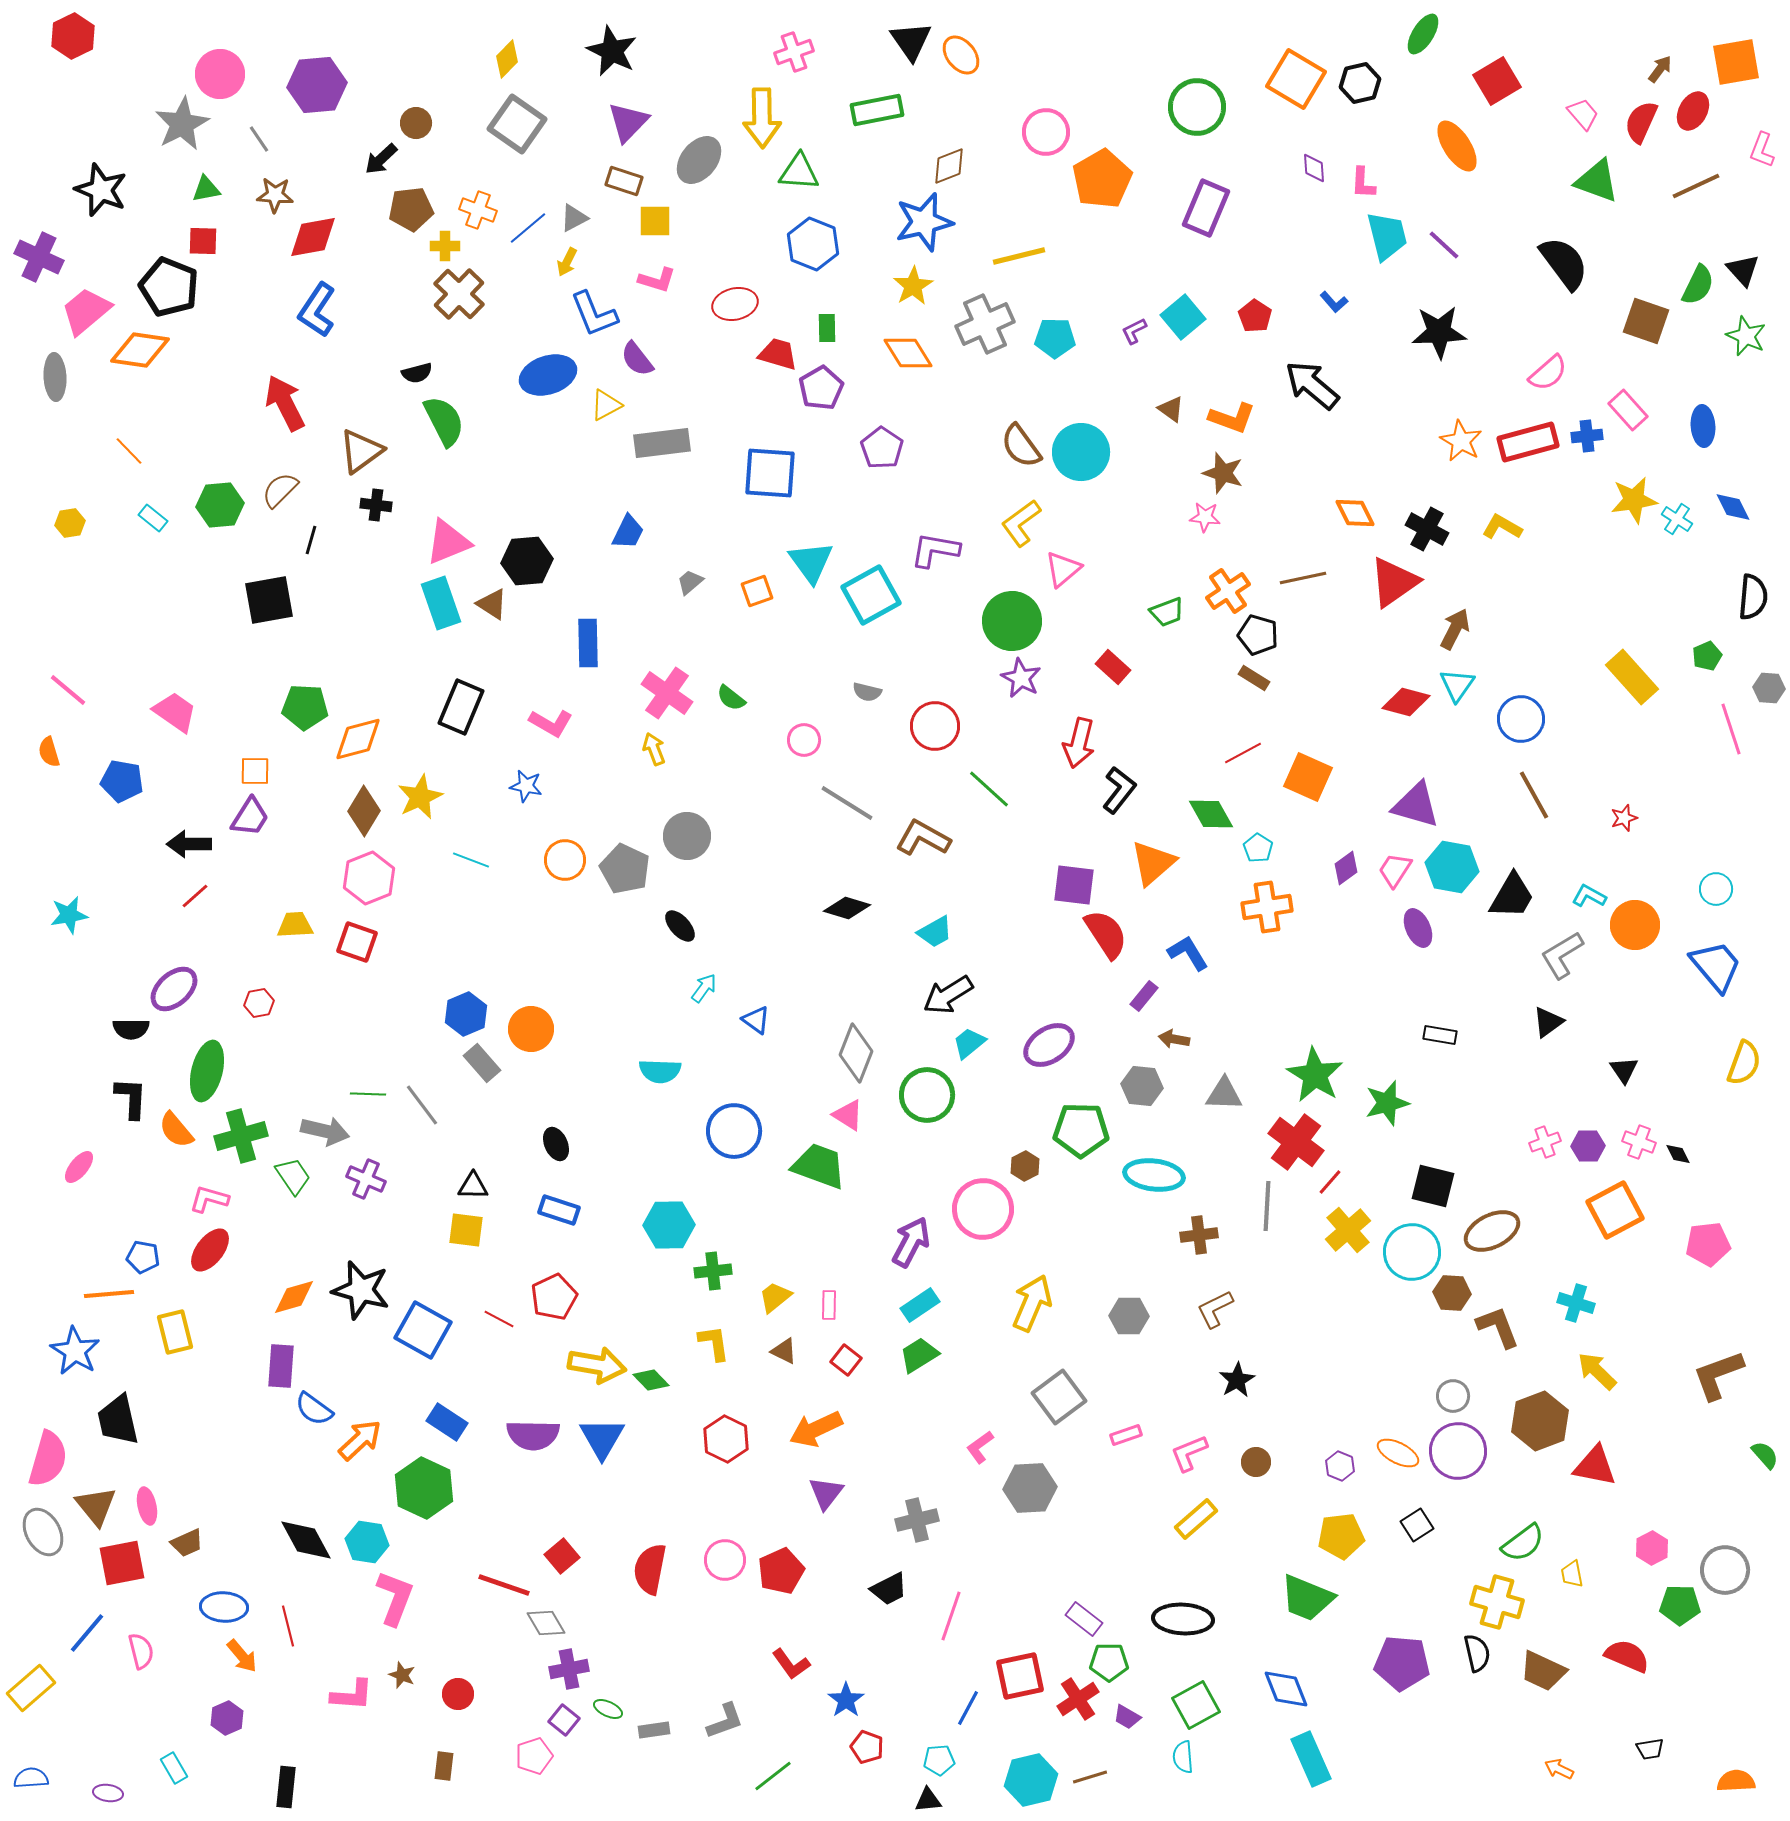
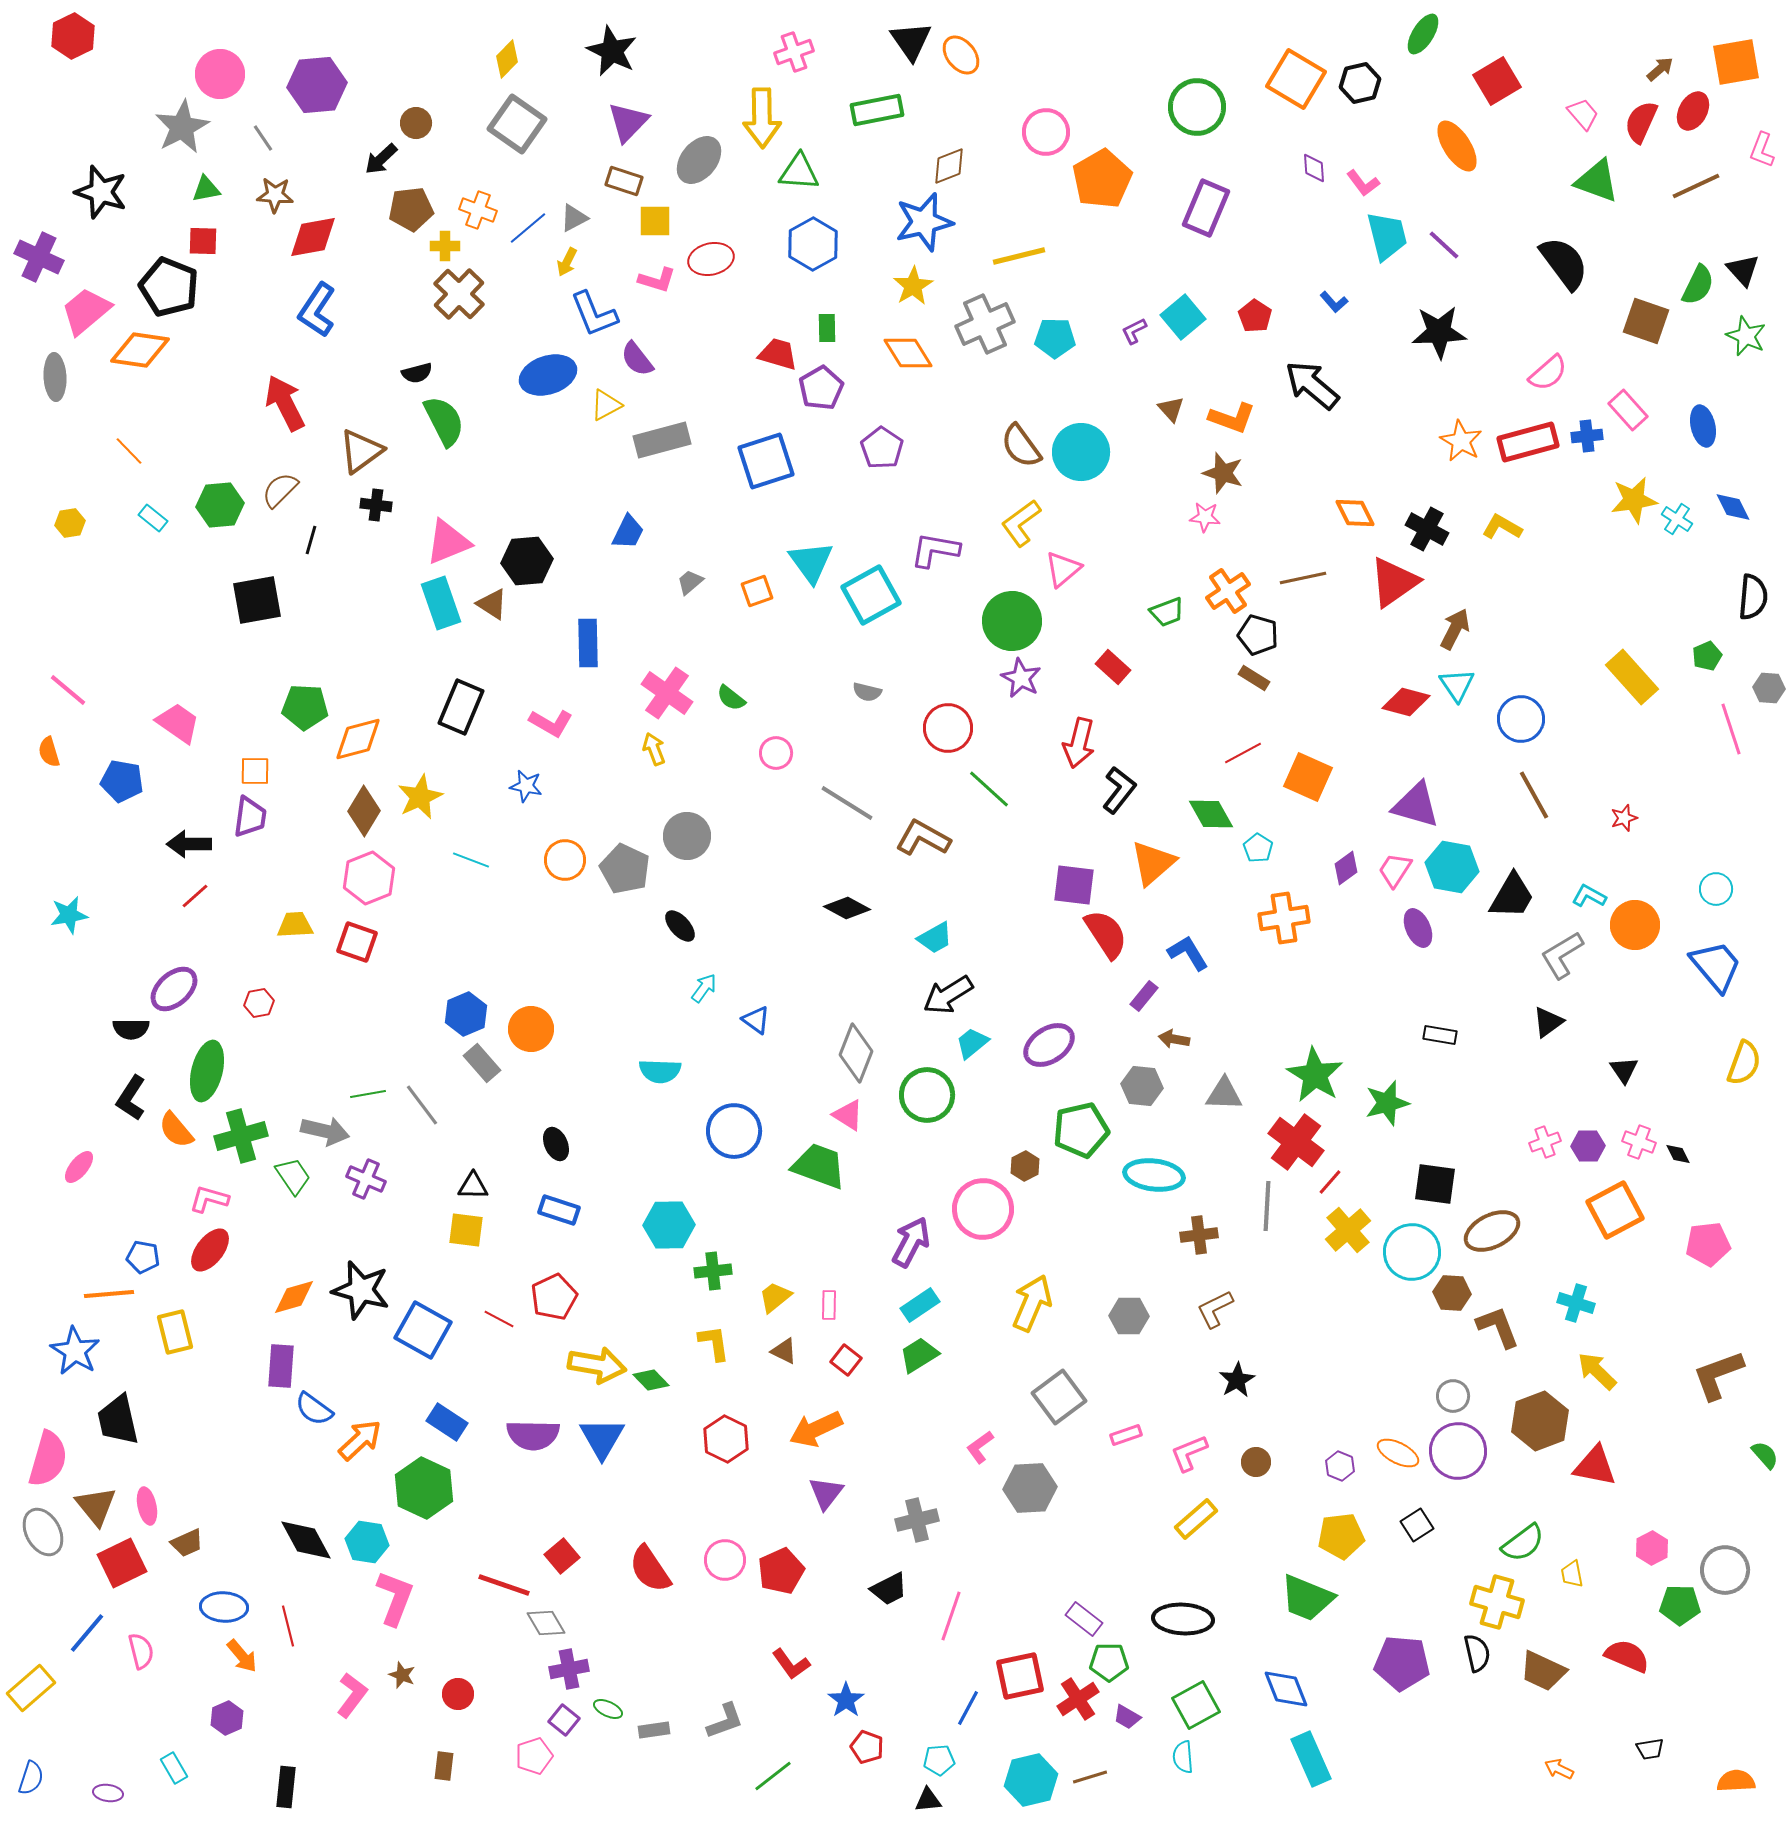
brown arrow at (1660, 69): rotated 12 degrees clockwise
gray star at (182, 124): moved 3 px down
gray line at (259, 139): moved 4 px right, 1 px up
pink L-shape at (1363, 183): rotated 40 degrees counterclockwise
black star at (101, 190): moved 2 px down; rotated 4 degrees counterclockwise
blue hexagon at (813, 244): rotated 9 degrees clockwise
red ellipse at (735, 304): moved 24 px left, 45 px up
brown triangle at (1171, 409): rotated 12 degrees clockwise
blue ellipse at (1703, 426): rotated 9 degrees counterclockwise
gray rectangle at (662, 443): moved 3 px up; rotated 8 degrees counterclockwise
blue square at (770, 473): moved 4 px left, 12 px up; rotated 22 degrees counterclockwise
black square at (269, 600): moved 12 px left
cyan triangle at (1457, 685): rotated 9 degrees counterclockwise
pink trapezoid at (175, 712): moved 3 px right, 11 px down
red circle at (935, 726): moved 13 px right, 2 px down
pink circle at (804, 740): moved 28 px left, 13 px down
purple trapezoid at (250, 817): rotated 24 degrees counterclockwise
orange cross at (1267, 907): moved 17 px right, 11 px down
black diamond at (847, 908): rotated 12 degrees clockwise
cyan trapezoid at (935, 932): moved 6 px down
cyan trapezoid at (969, 1043): moved 3 px right
green line at (368, 1094): rotated 12 degrees counterclockwise
black L-shape at (131, 1098): rotated 150 degrees counterclockwise
green pentagon at (1081, 1130): rotated 14 degrees counterclockwise
black square at (1433, 1186): moved 2 px right, 2 px up; rotated 6 degrees counterclockwise
red square at (122, 1563): rotated 15 degrees counterclockwise
red semicircle at (650, 1569): rotated 45 degrees counterclockwise
pink L-shape at (352, 1695): rotated 57 degrees counterclockwise
blue semicircle at (31, 1778): rotated 112 degrees clockwise
